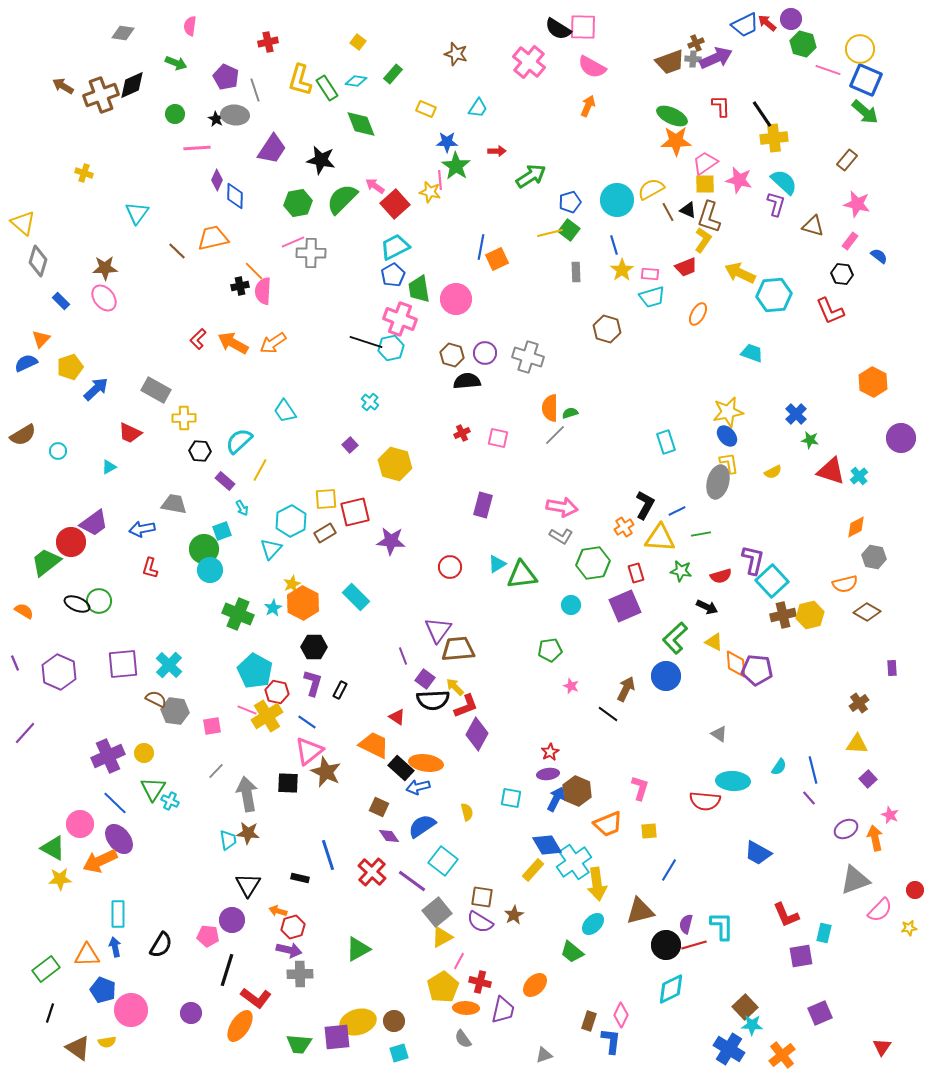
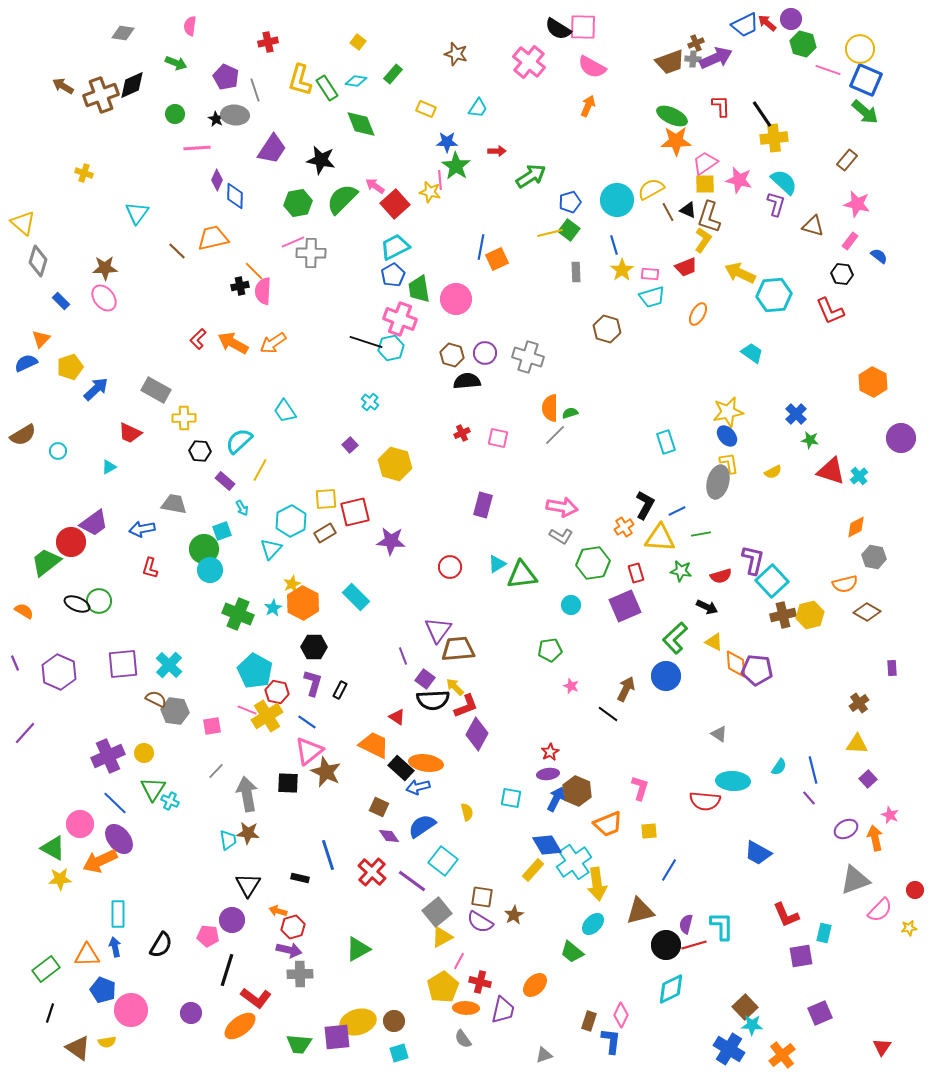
cyan trapezoid at (752, 353): rotated 15 degrees clockwise
orange ellipse at (240, 1026): rotated 20 degrees clockwise
